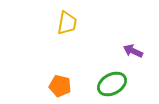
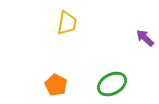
purple arrow: moved 12 px right, 13 px up; rotated 18 degrees clockwise
orange pentagon: moved 4 px left, 1 px up; rotated 15 degrees clockwise
